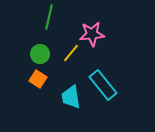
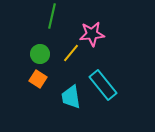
green line: moved 3 px right, 1 px up
